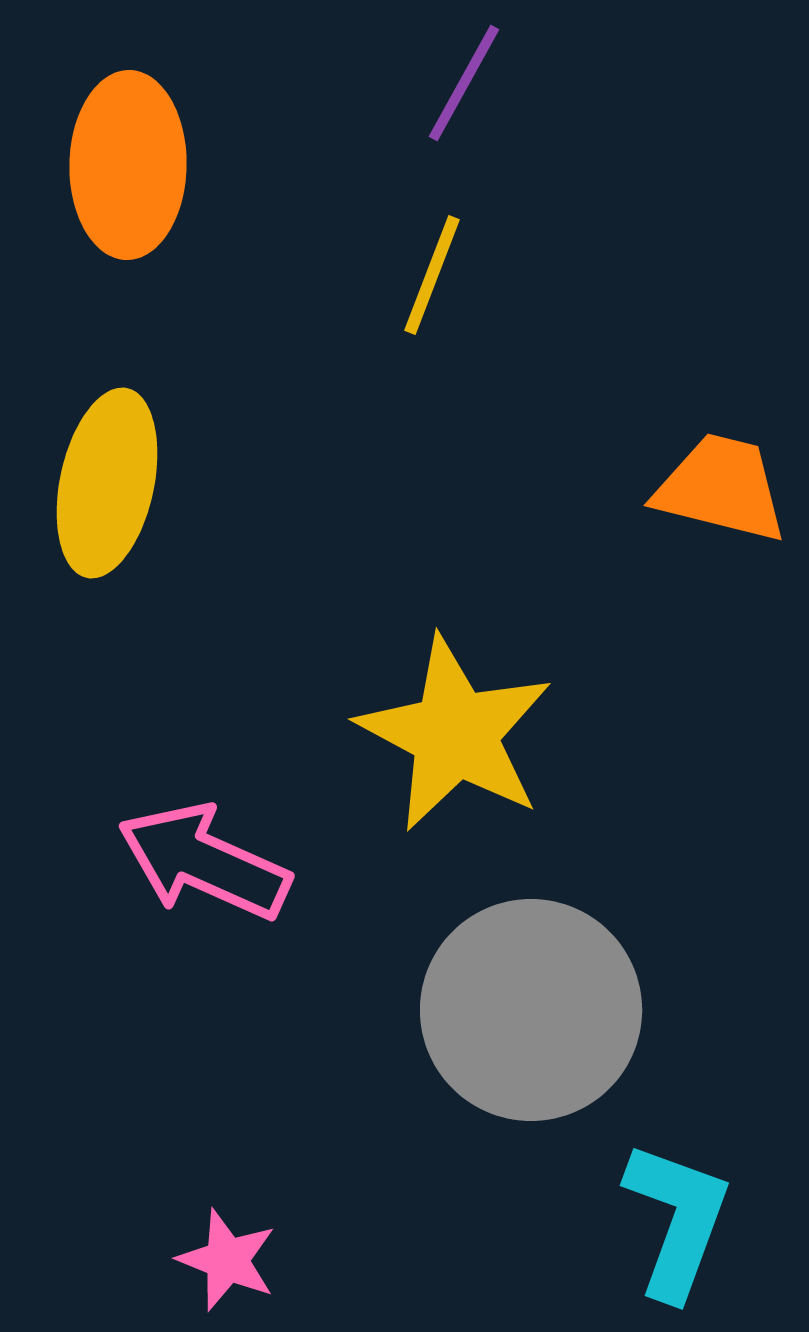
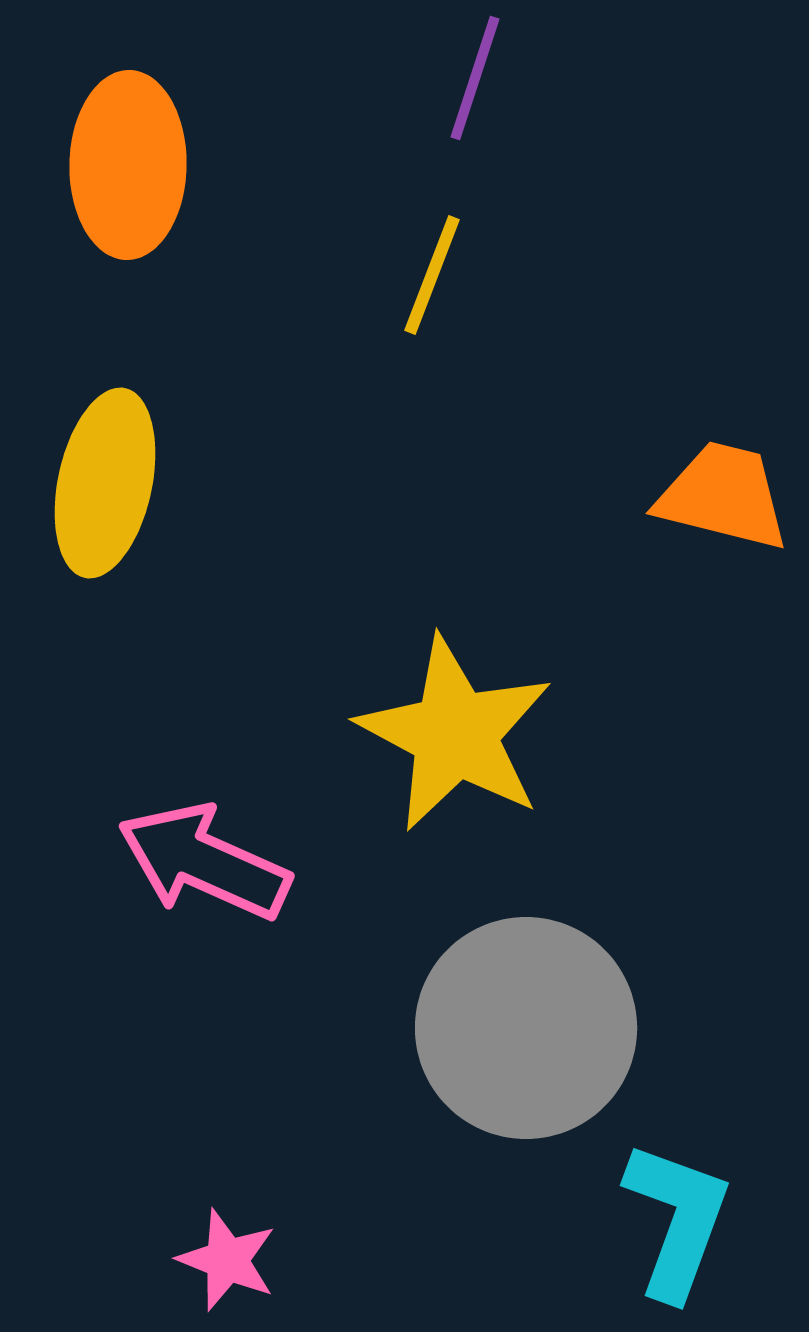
purple line: moved 11 px right, 5 px up; rotated 11 degrees counterclockwise
yellow ellipse: moved 2 px left
orange trapezoid: moved 2 px right, 8 px down
gray circle: moved 5 px left, 18 px down
